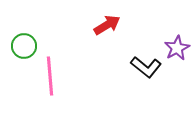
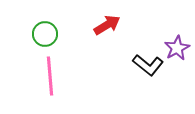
green circle: moved 21 px right, 12 px up
black L-shape: moved 2 px right, 2 px up
